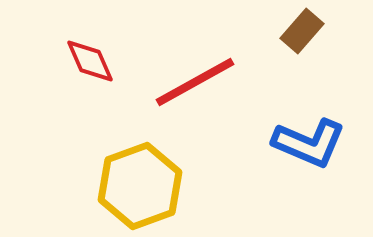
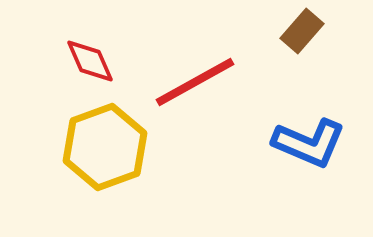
yellow hexagon: moved 35 px left, 39 px up
